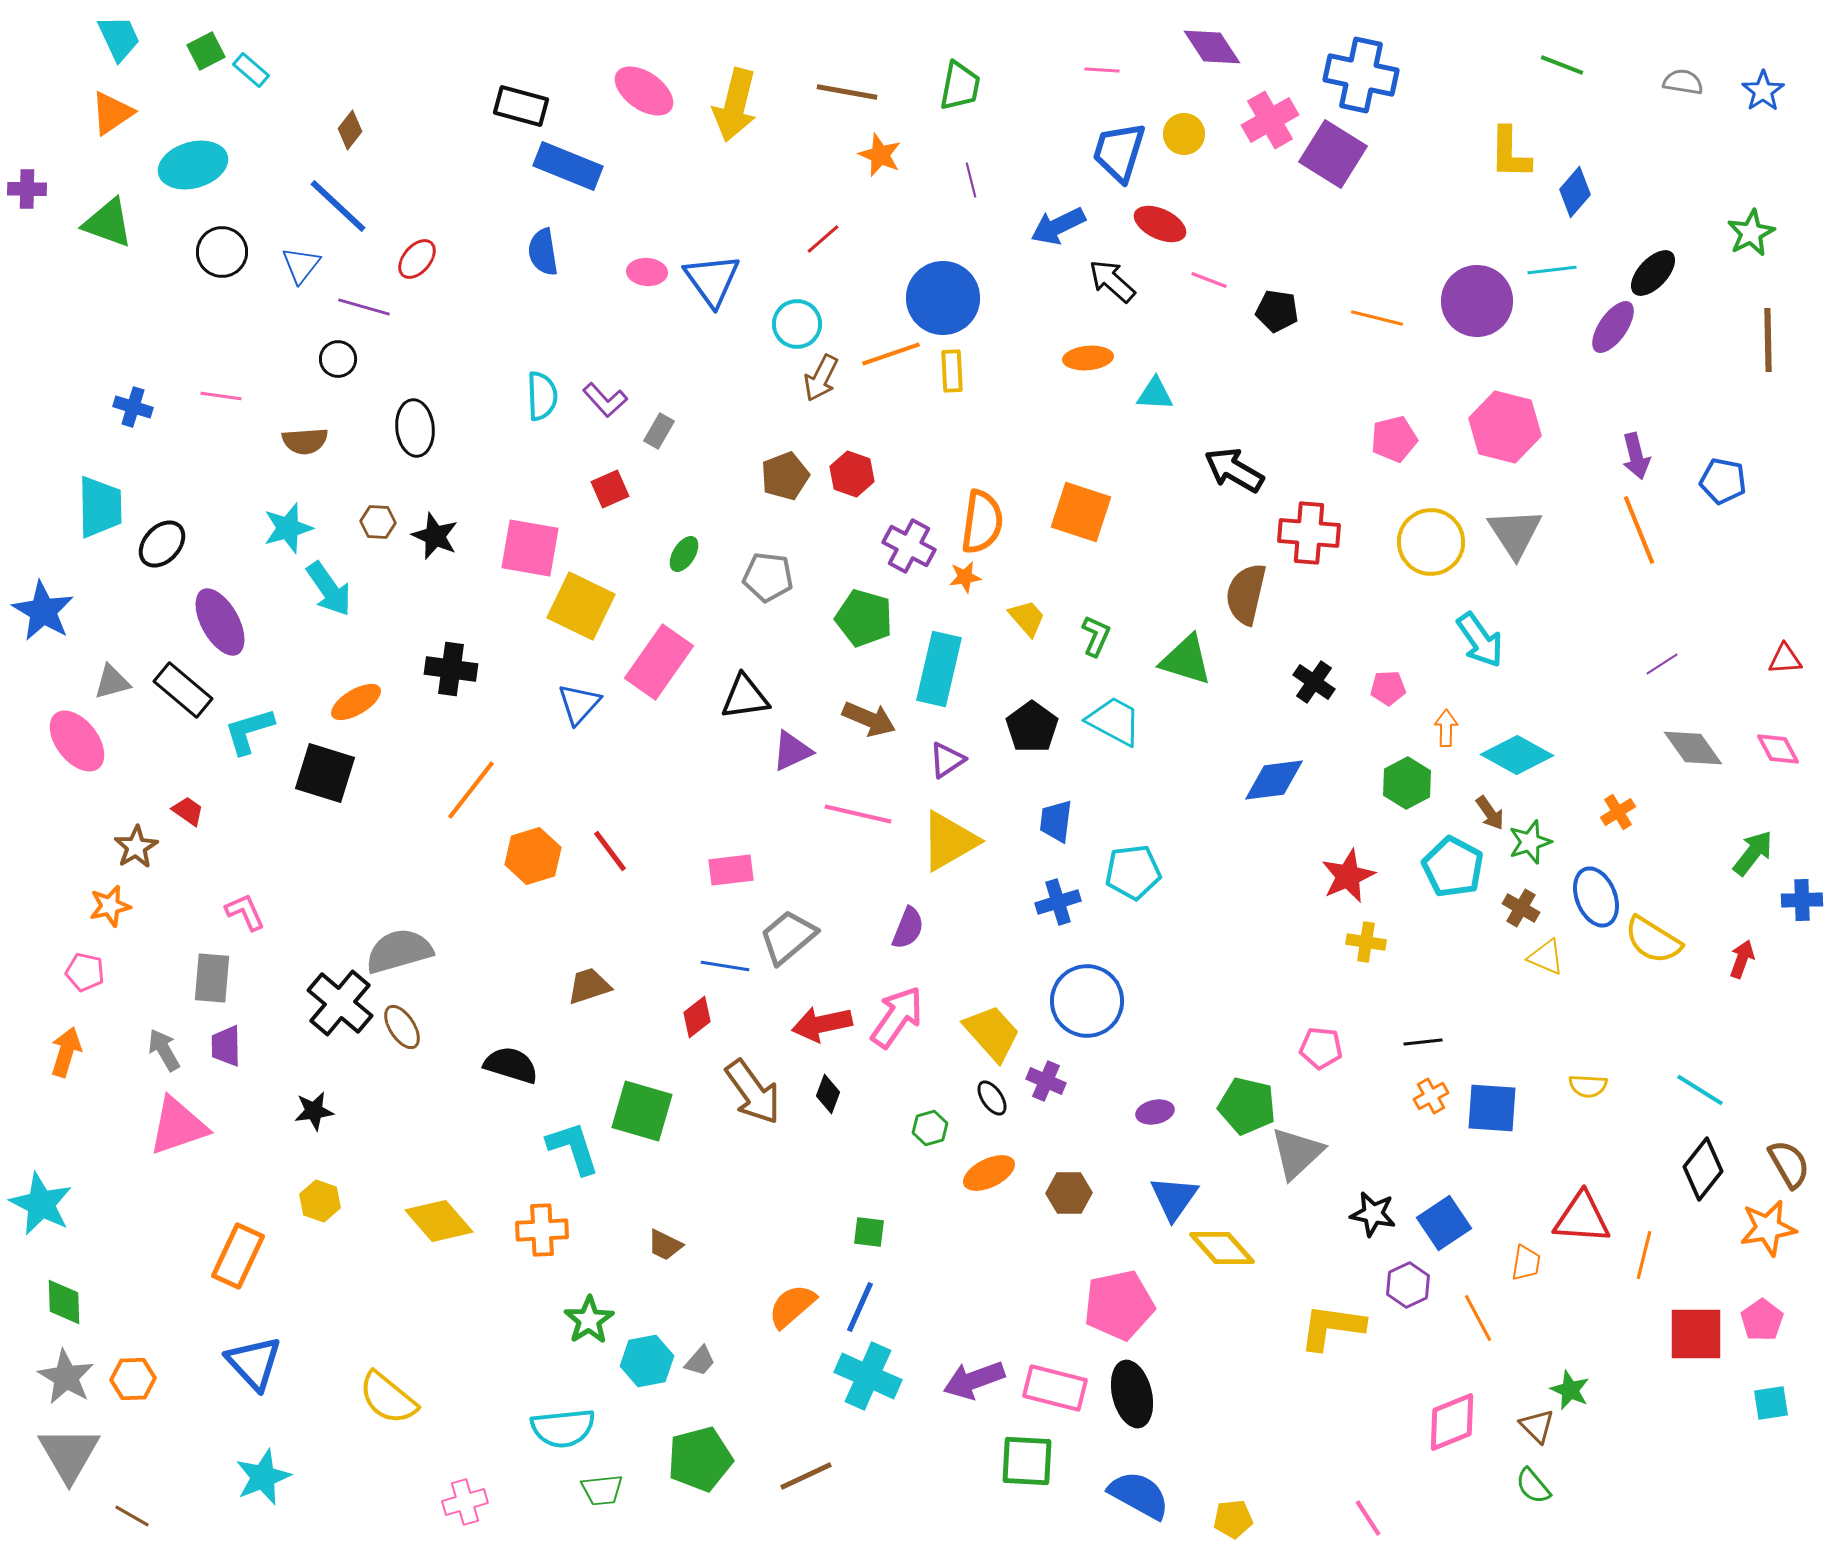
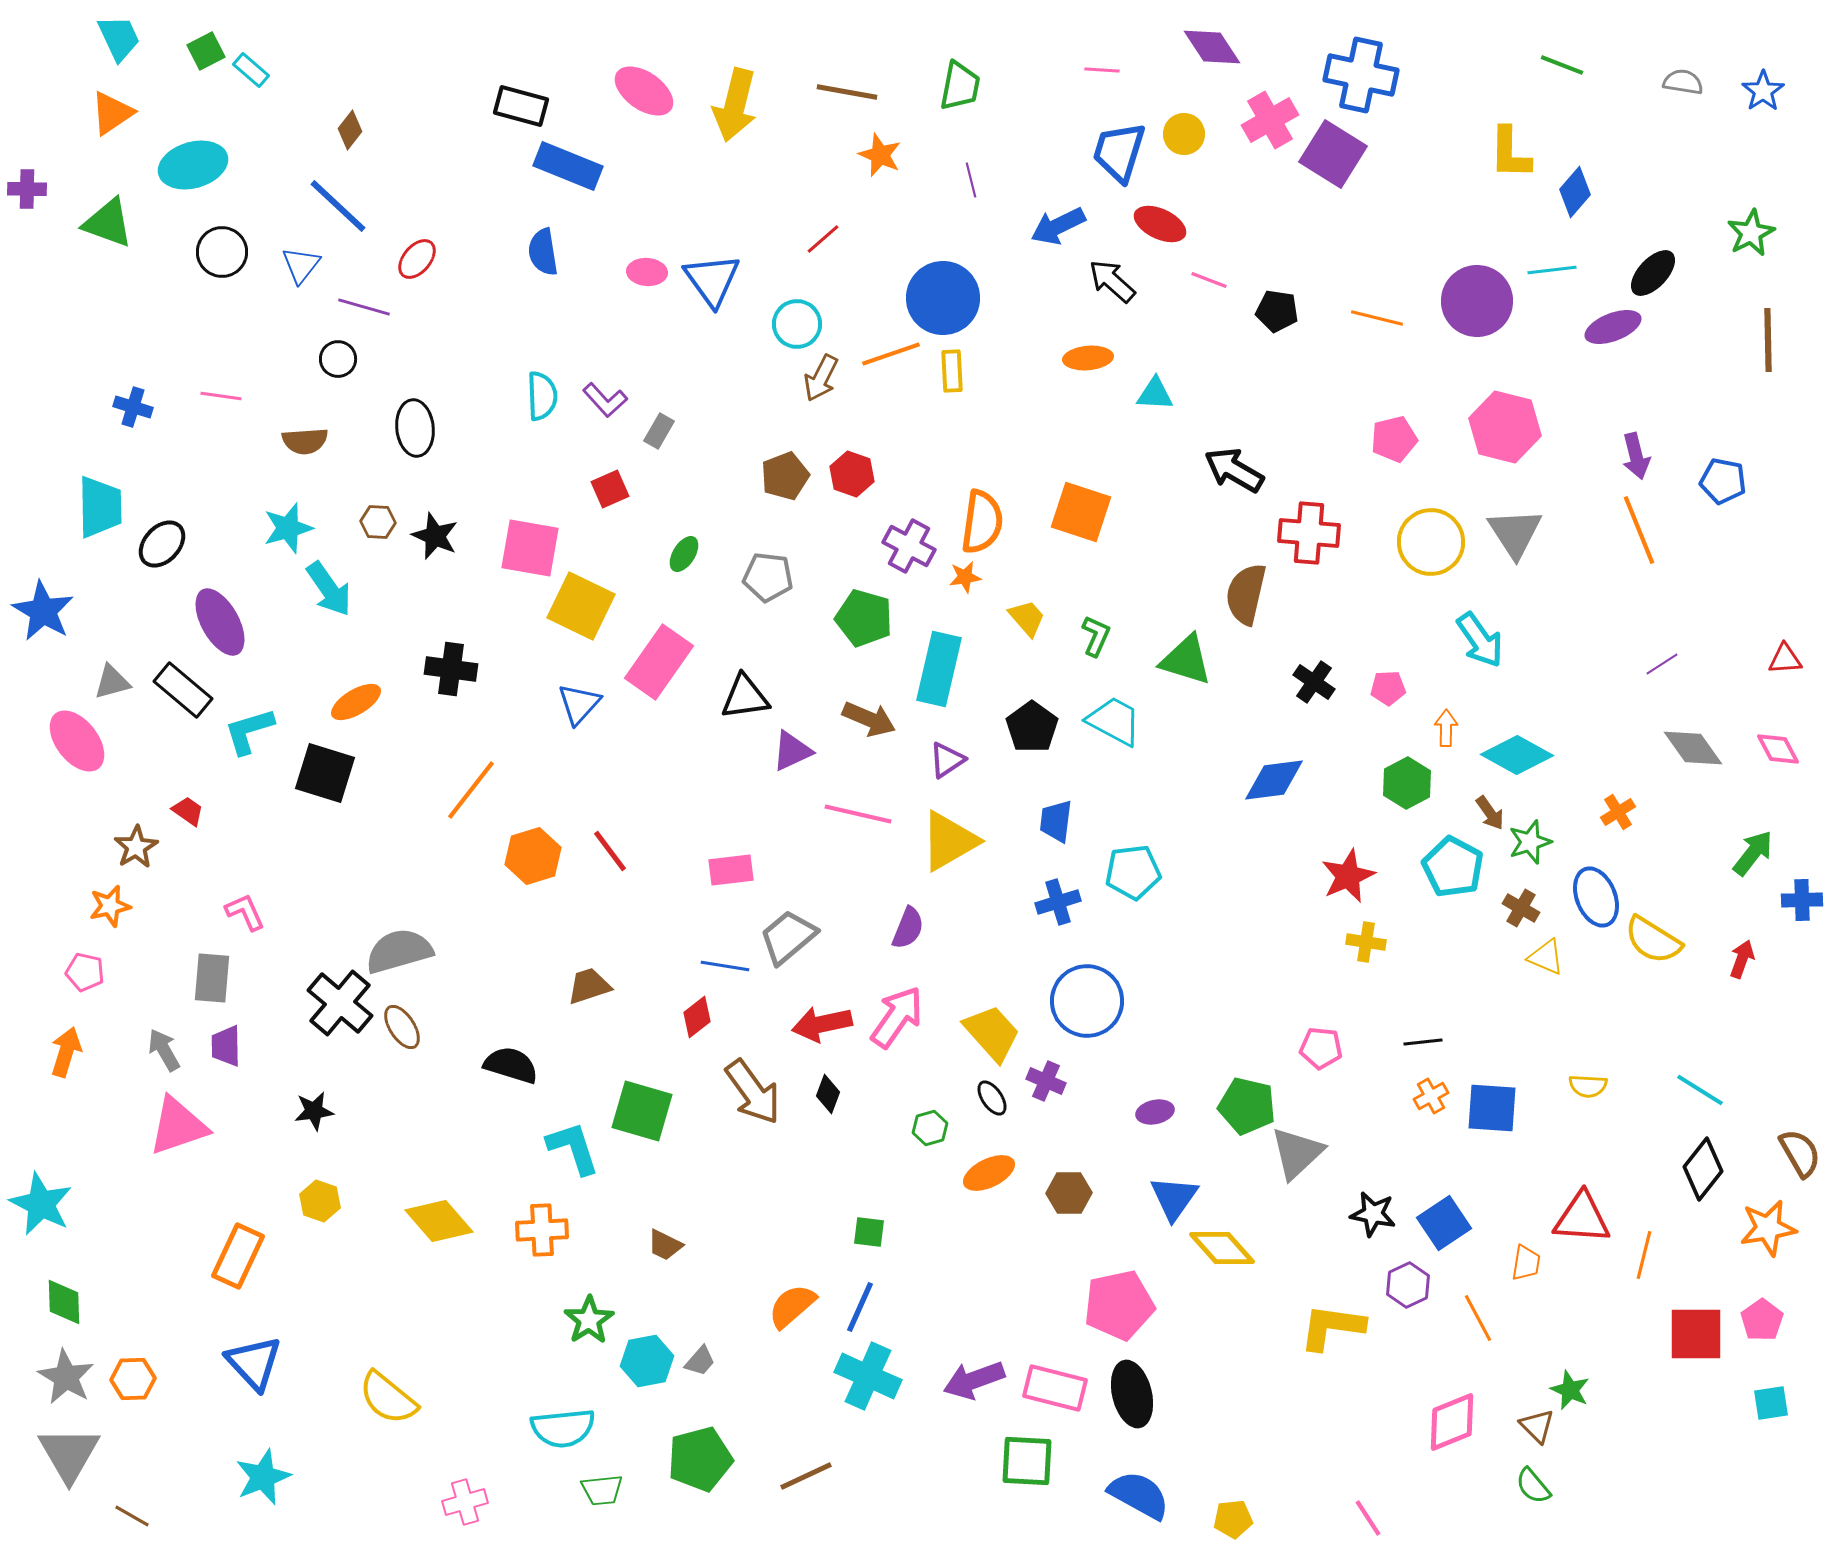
purple ellipse at (1613, 327): rotated 34 degrees clockwise
brown semicircle at (1789, 1164): moved 11 px right, 11 px up
